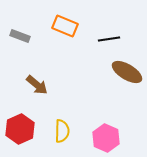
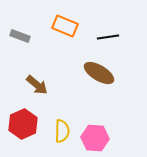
black line: moved 1 px left, 2 px up
brown ellipse: moved 28 px left, 1 px down
red hexagon: moved 3 px right, 5 px up
pink hexagon: moved 11 px left; rotated 20 degrees counterclockwise
